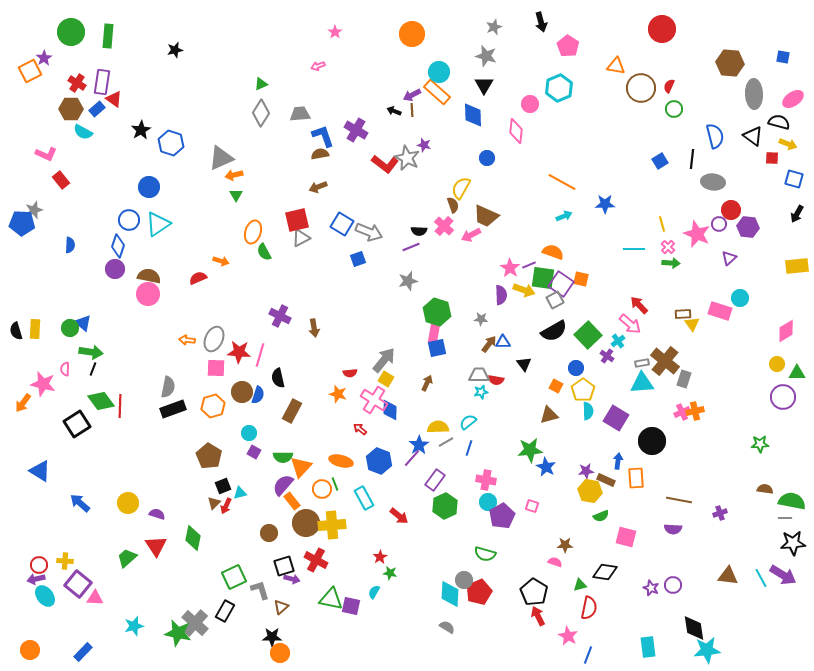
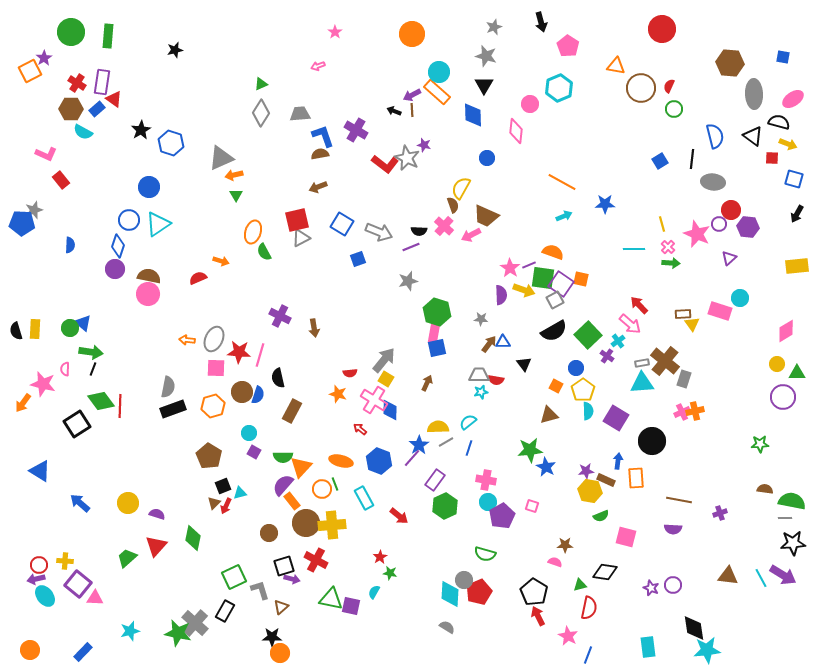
gray arrow at (369, 232): moved 10 px right
red triangle at (156, 546): rotated 15 degrees clockwise
cyan star at (134, 626): moved 4 px left, 5 px down
